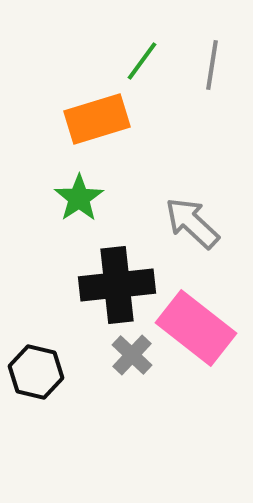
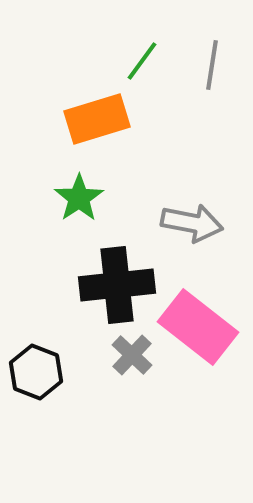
gray arrow: rotated 148 degrees clockwise
pink rectangle: moved 2 px right, 1 px up
black hexagon: rotated 8 degrees clockwise
